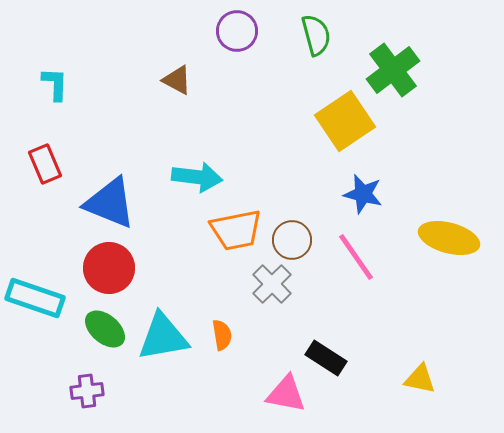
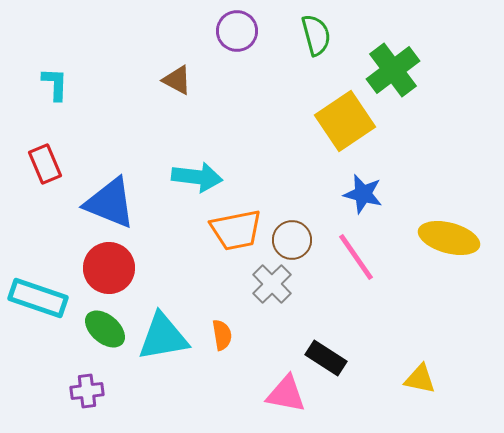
cyan rectangle: moved 3 px right
